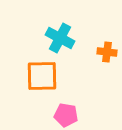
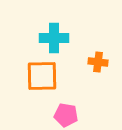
cyan cross: moved 6 px left; rotated 28 degrees counterclockwise
orange cross: moved 9 px left, 10 px down
